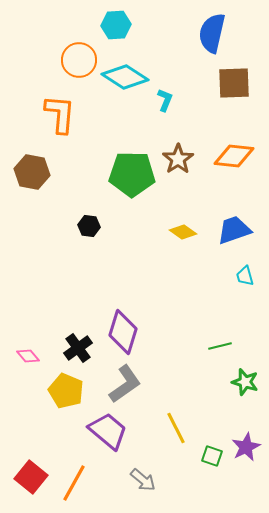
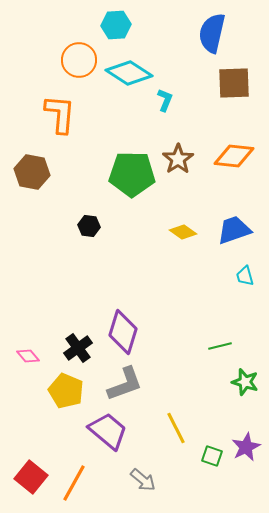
cyan diamond: moved 4 px right, 4 px up
gray L-shape: rotated 15 degrees clockwise
